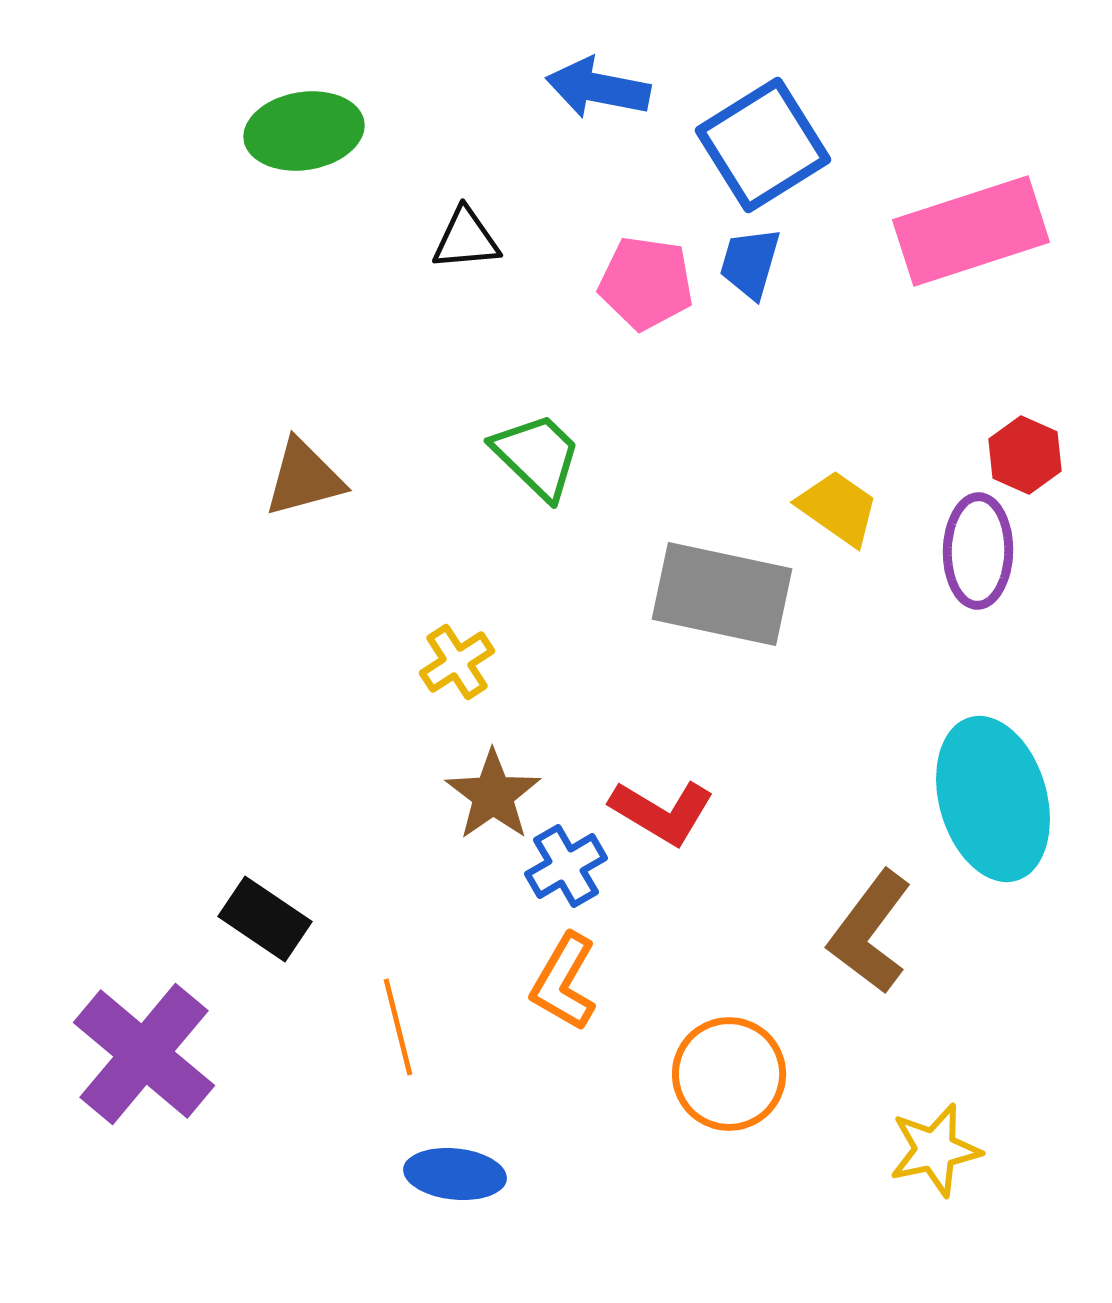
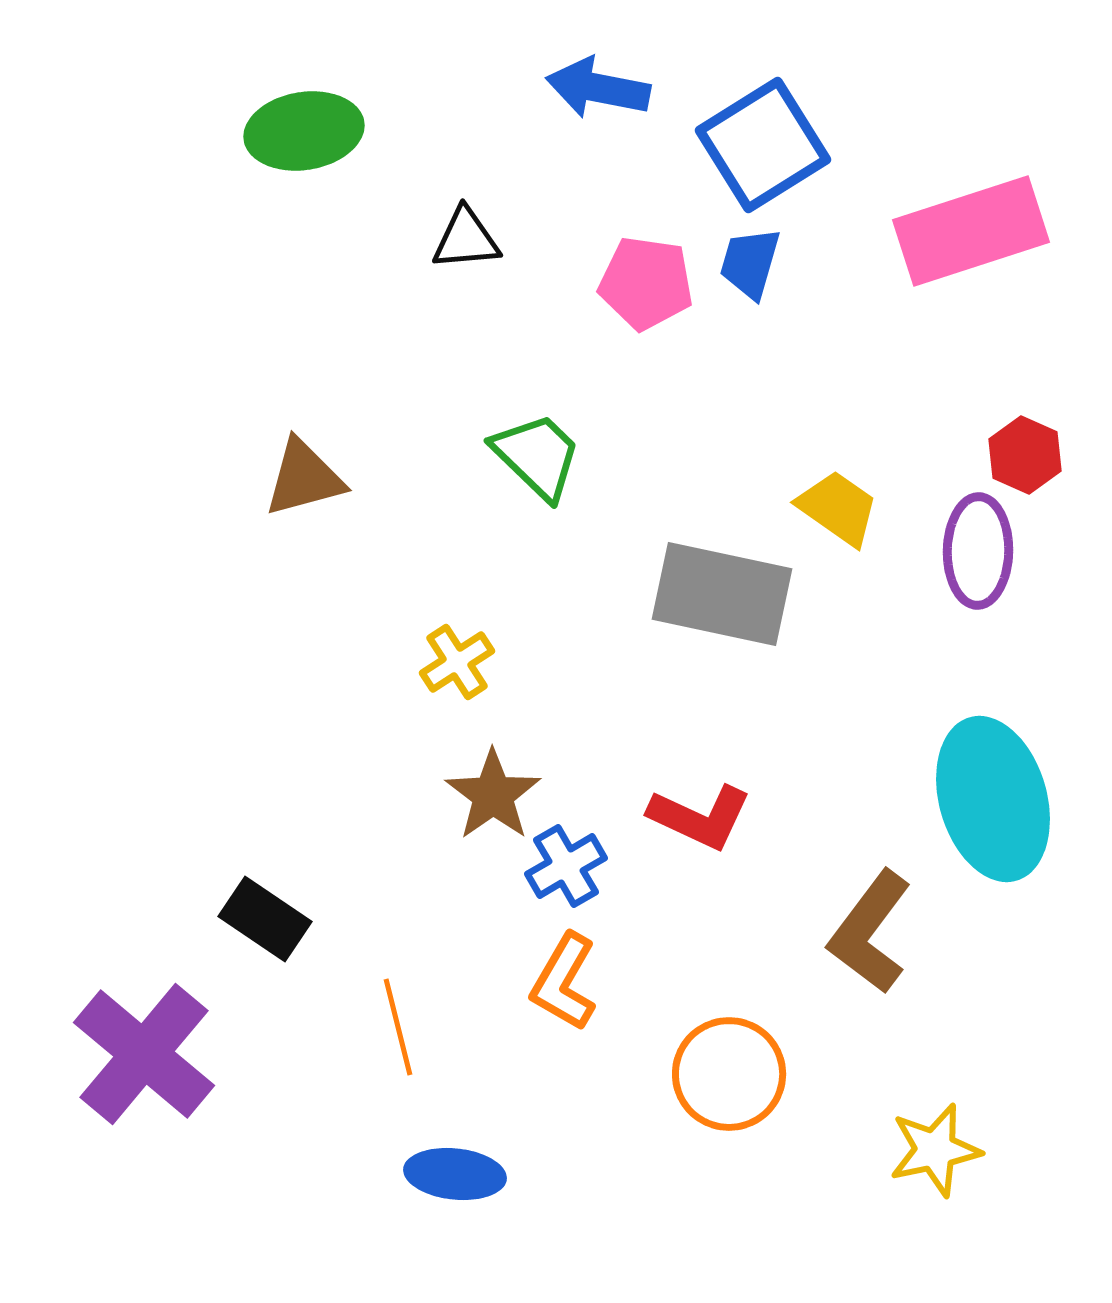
red L-shape: moved 38 px right, 5 px down; rotated 6 degrees counterclockwise
